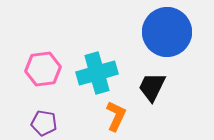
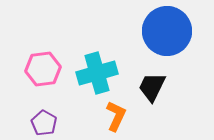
blue circle: moved 1 px up
purple pentagon: rotated 20 degrees clockwise
